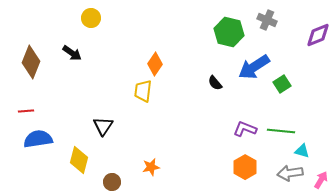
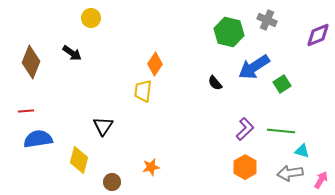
purple L-shape: rotated 115 degrees clockwise
